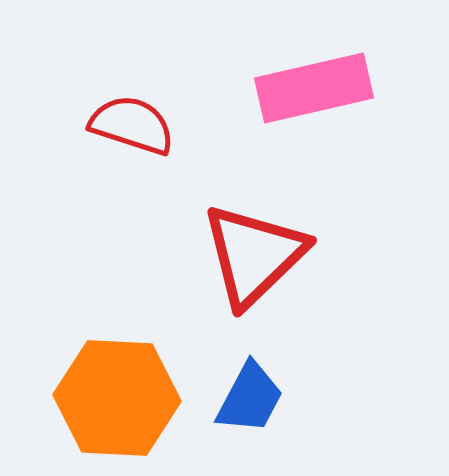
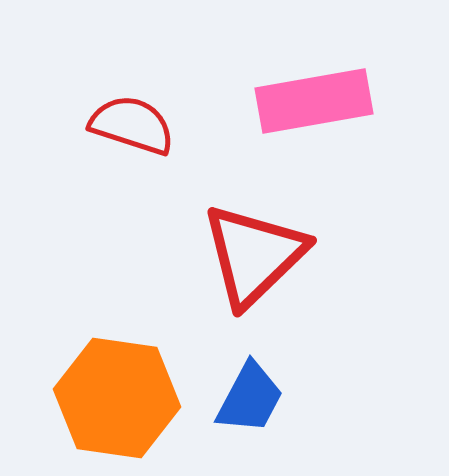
pink rectangle: moved 13 px down; rotated 3 degrees clockwise
orange hexagon: rotated 5 degrees clockwise
